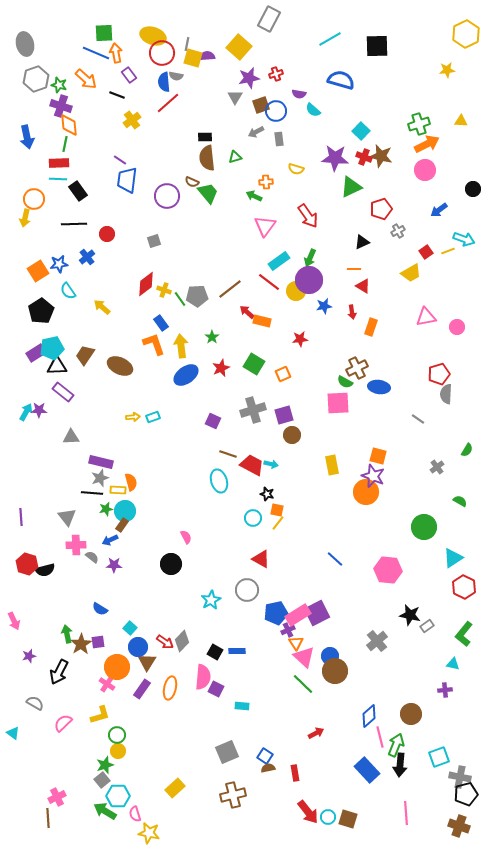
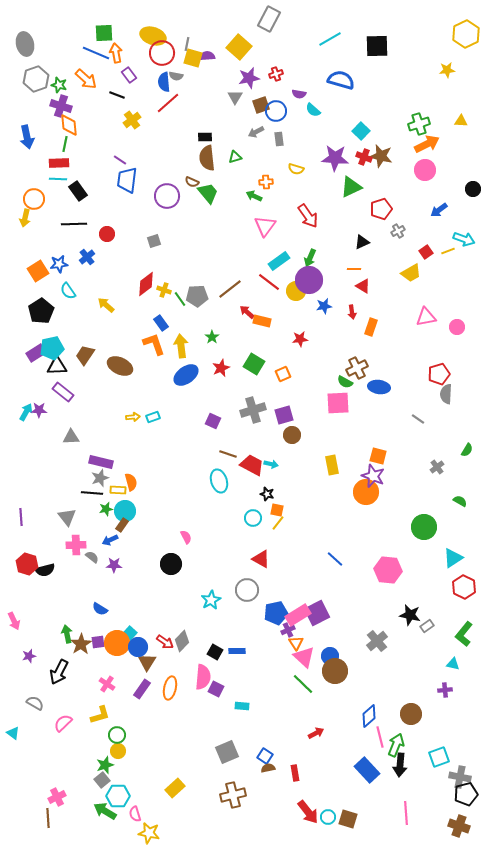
yellow arrow at (102, 307): moved 4 px right, 2 px up
cyan square at (130, 628): moved 5 px down
orange circle at (117, 667): moved 24 px up
